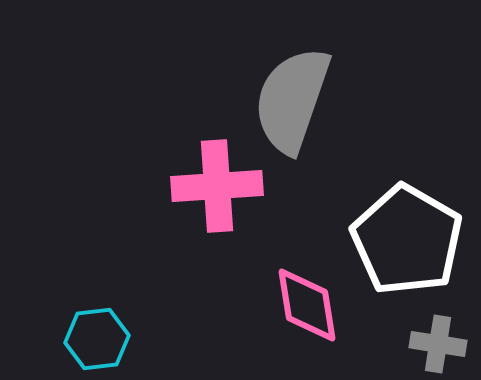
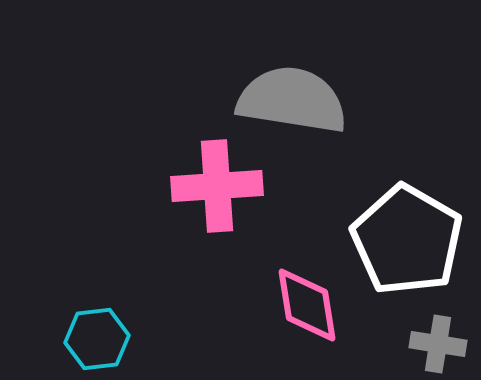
gray semicircle: rotated 80 degrees clockwise
